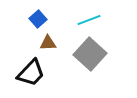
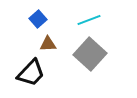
brown triangle: moved 1 px down
